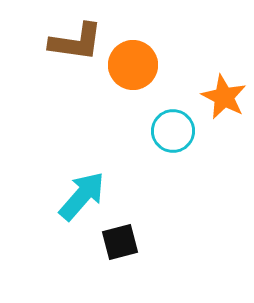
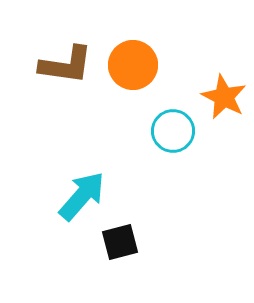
brown L-shape: moved 10 px left, 23 px down
